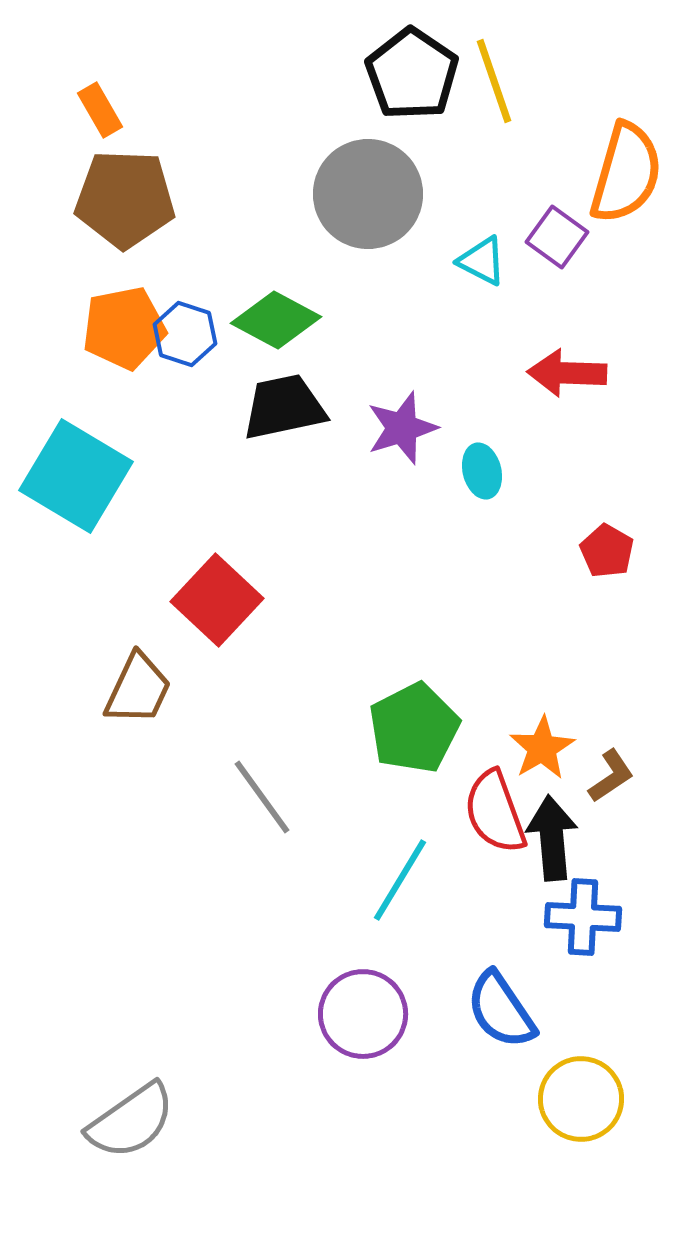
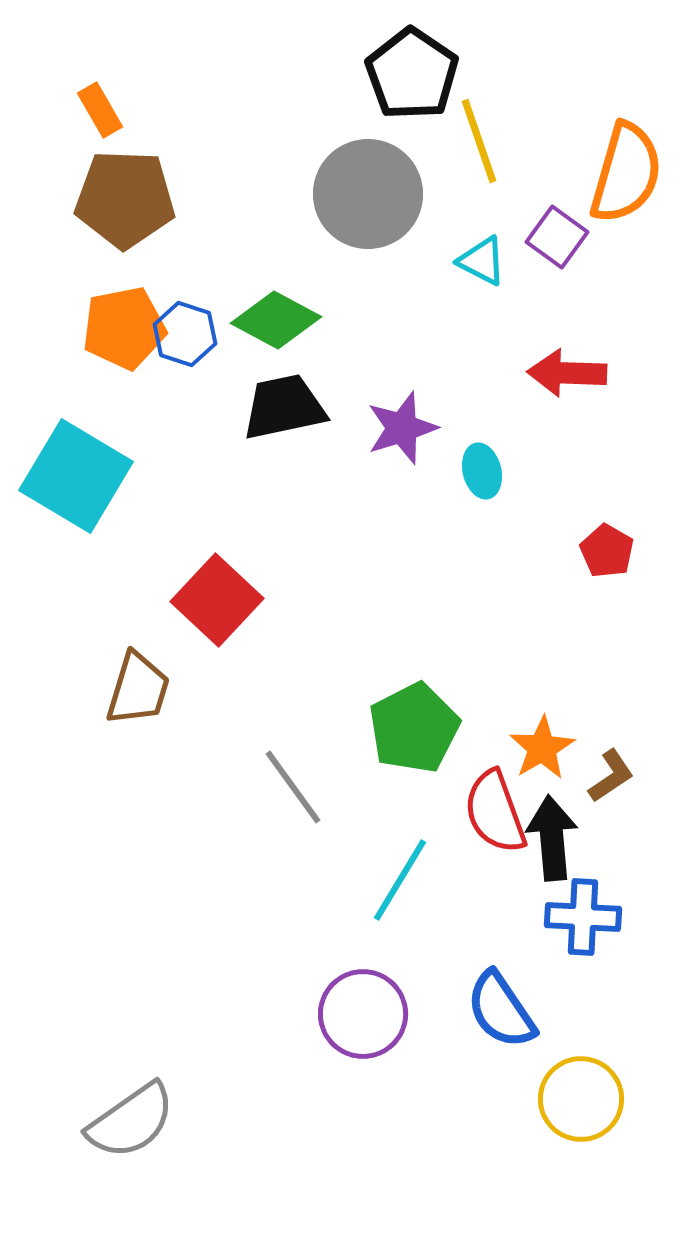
yellow line: moved 15 px left, 60 px down
brown trapezoid: rotated 8 degrees counterclockwise
gray line: moved 31 px right, 10 px up
